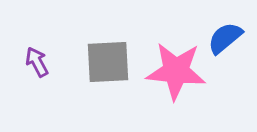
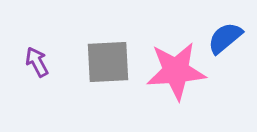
pink star: rotated 10 degrees counterclockwise
